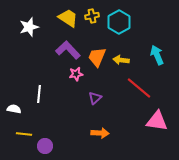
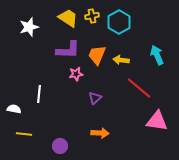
purple L-shape: rotated 135 degrees clockwise
orange trapezoid: moved 2 px up
purple circle: moved 15 px right
